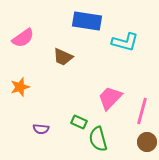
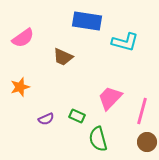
green rectangle: moved 2 px left, 6 px up
purple semicircle: moved 5 px right, 10 px up; rotated 28 degrees counterclockwise
